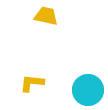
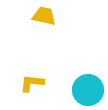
yellow trapezoid: moved 2 px left
